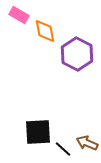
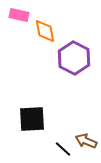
pink rectangle: rotated 18 degrees counterclockwise
purple hexagon: moved 3 px left, 4 px down
black square: moved 6 px left, 13 px up
brown arrow: moved 1 px left, 2 px up
